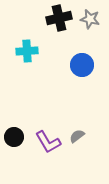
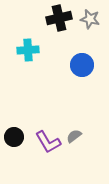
cyan cross: moved 1 px right, 1 px up
gray semicircle: moved 3 px left
